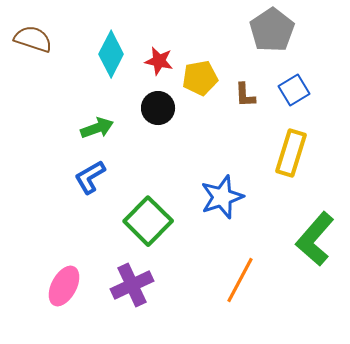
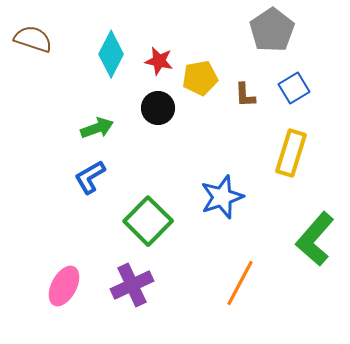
blue square: moved 2 px up
orange line: moved 3 px down
